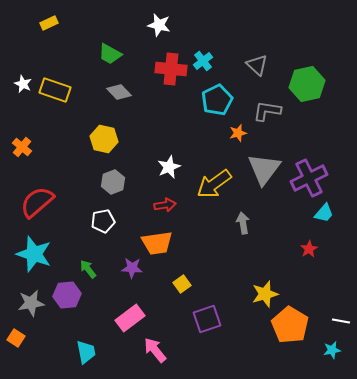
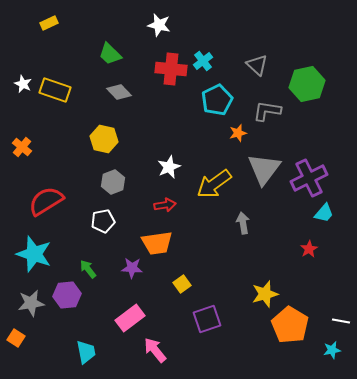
green trapezoid at (110, 54): rotated 15 degrees clockwise
red semicircle at (37, 202): moved 9 px right, 1 px up; rotated 9 degrees clockwise
